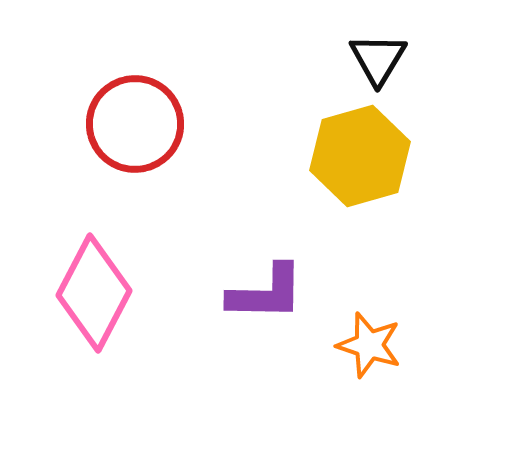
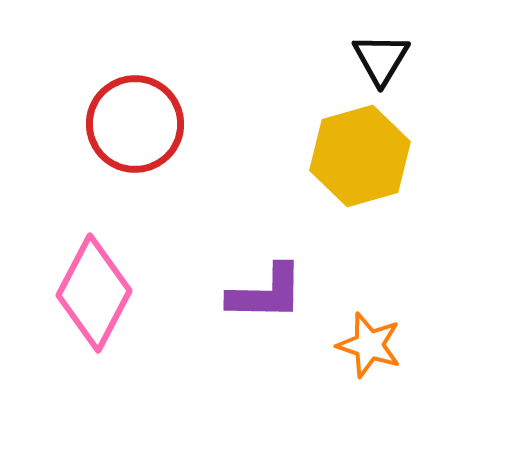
black triangle: moved 3 px right
